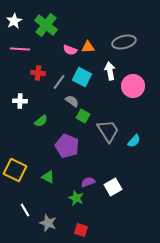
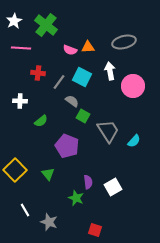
pink line: moved 1 px right, 1 px up
yellow square: rotated 20 degrees clockwise
green triangle: moved 3 px up; rotated 24 degrees clockwise
purple semicircle: rotated 104 degrees clockwise
gray star: moved 1 px right, 1 px up
red square: moved 14 px right
